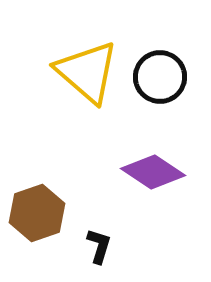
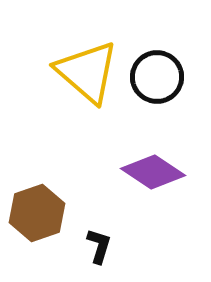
black circle: moved 3 px left
